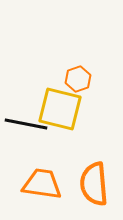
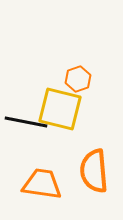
black line: moved 2 px up
orange semicircle: moved 13 px up
